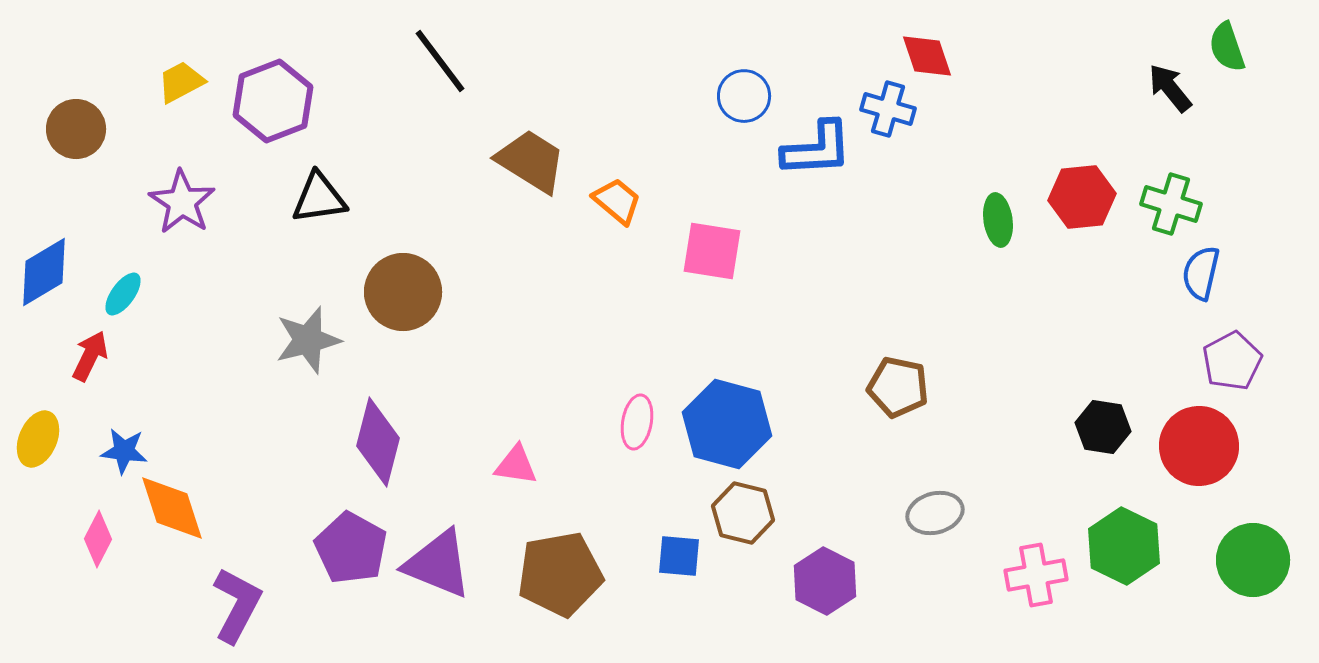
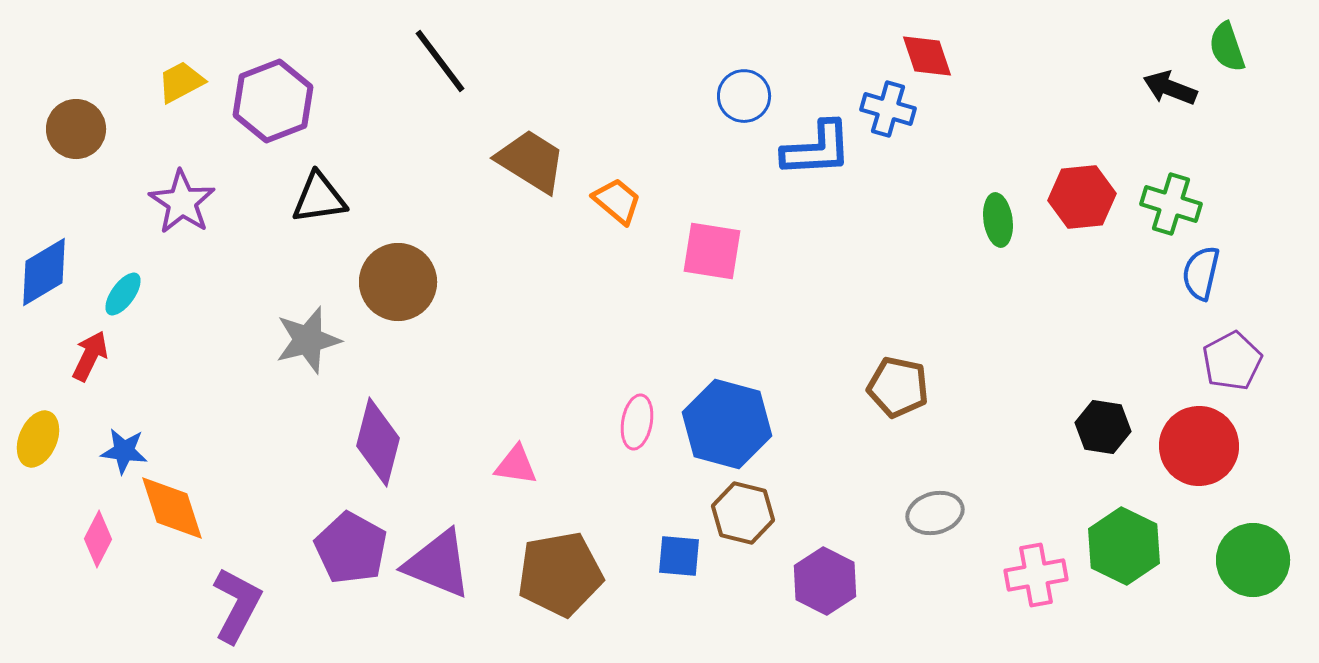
black arrow at (1170, 88): rotated 30 degrees counterclockwise
brown circle at (403, 292): moved 5 px left, 10 px up
